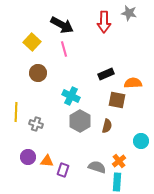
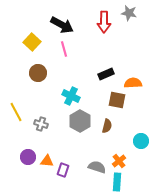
yellow line: rotated 30 degrees counterclockwise
gray cross: moved 5 px right
